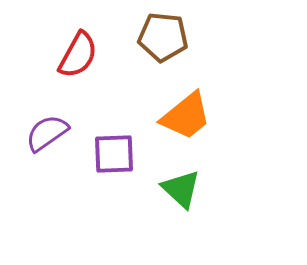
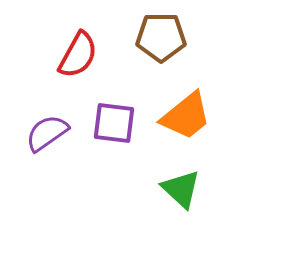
brown pentagon: moved 2 px left; rotated 6 degrees counterclockwise
purple square: moved 31 px up; rotated 9 degrees clockwise
